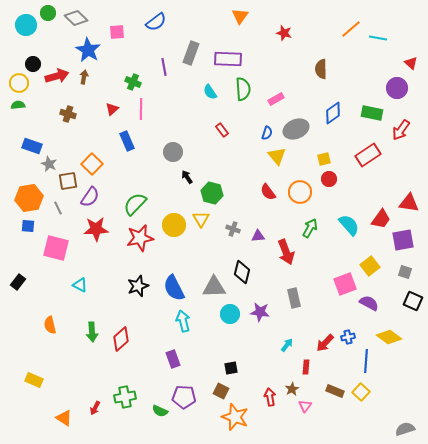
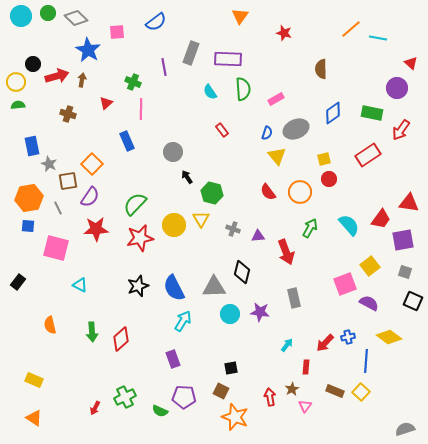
cyan circle at (26, 25): moved 5 px left, 9 px up
brown arrow at (84, 77): moved 2 px left, 3 px down
yellow circle at (19, 83): moved 3 px left, 1 px up
red triangle at (112, 109): moved 6 px left, 6 px up
blue rectangle at (32, 146): rotated 60 degrees clockwise
cyan arrow at (183, 321): rotated 45 degrees clockwise
green cross at (125, 397): rotated 15 degrees counterclockwise
orange triangle at (64, 418): moved 30 px left
